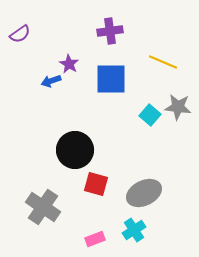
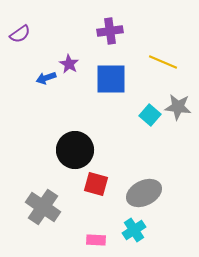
blue arrow: moved 5 px left, 3 px up
pink rectangle: moved 1 px right, 1 px down; rotated 24 degrees clockwise
